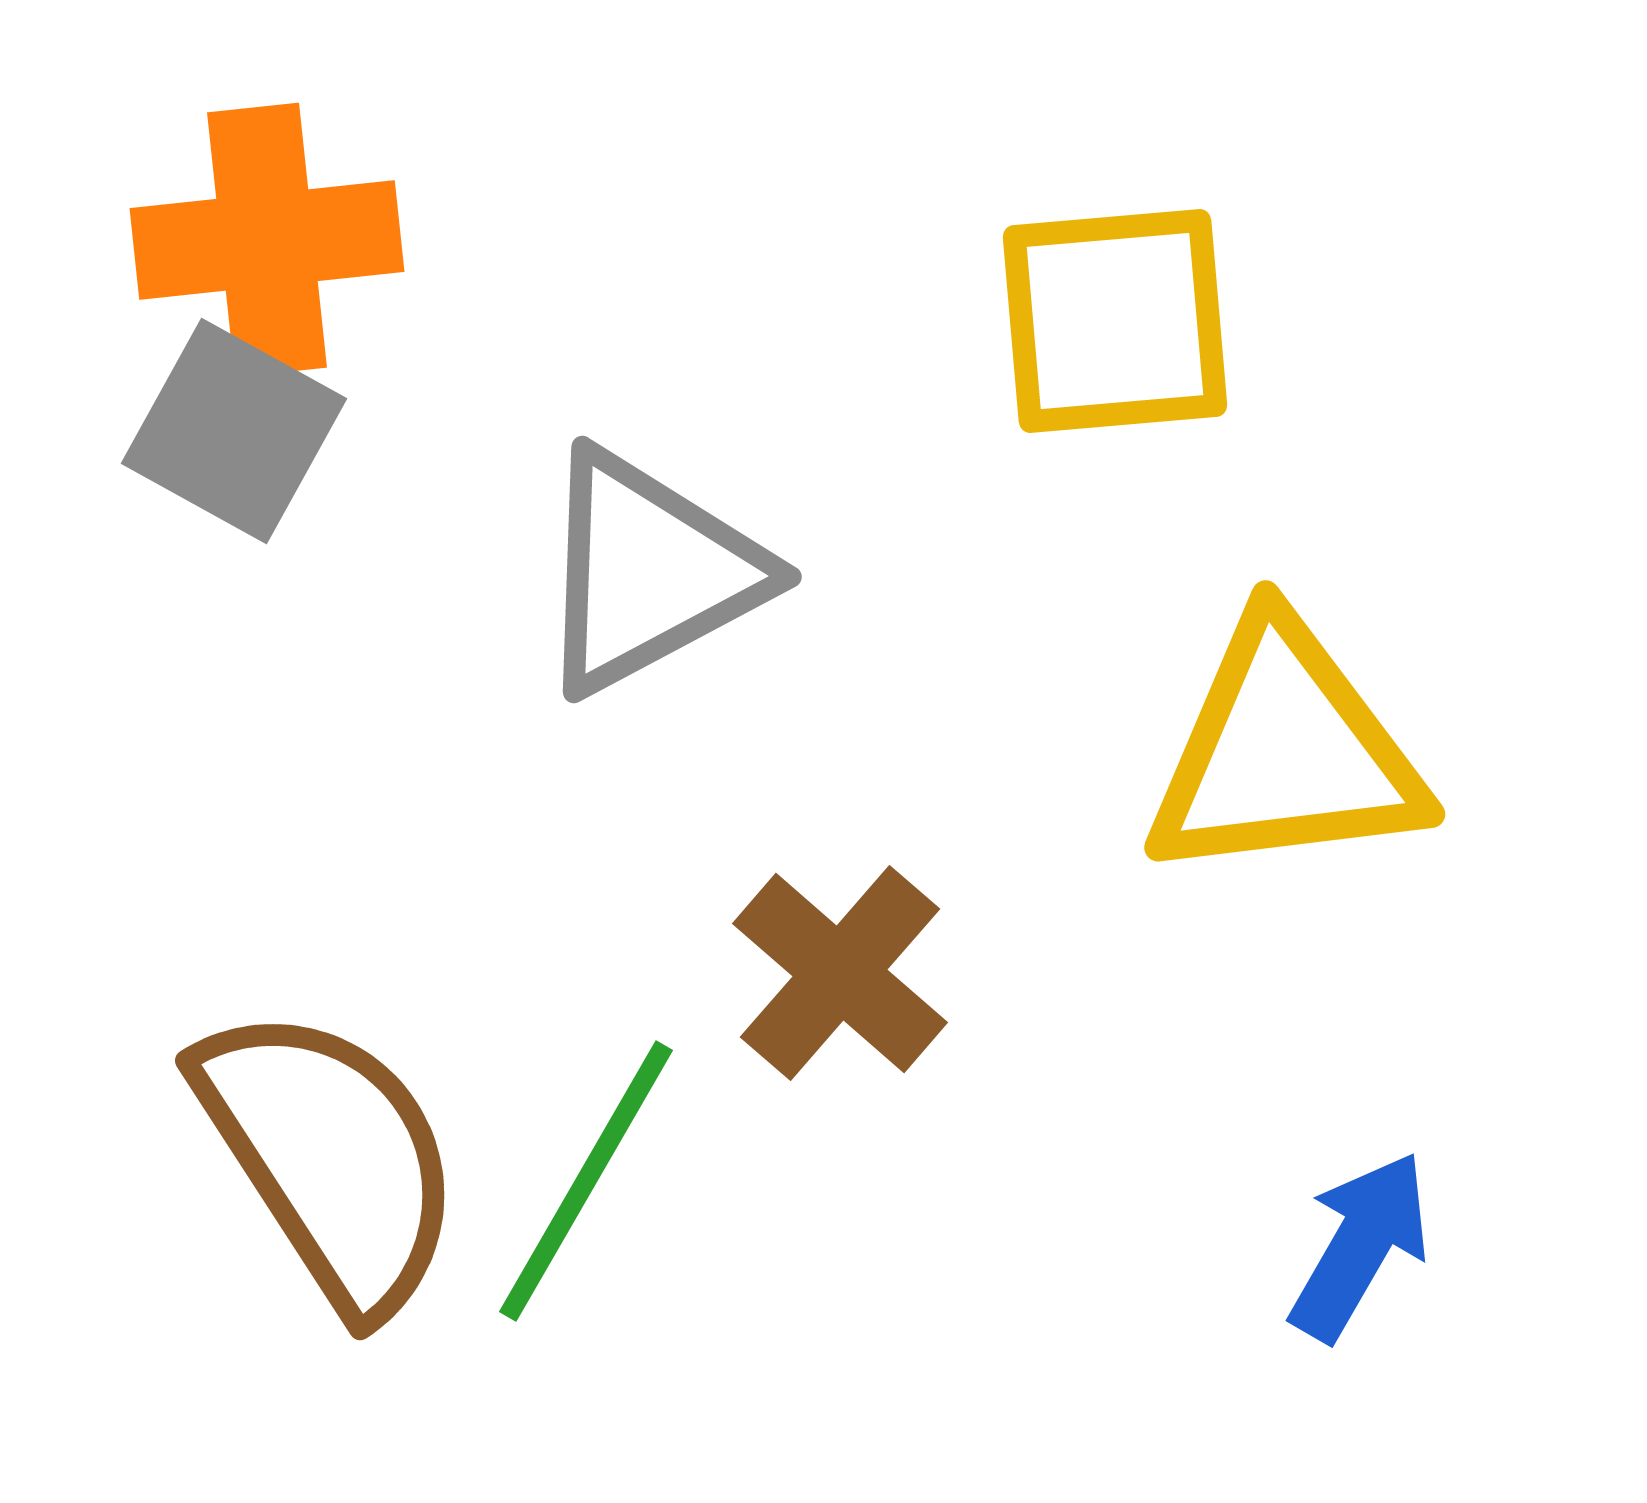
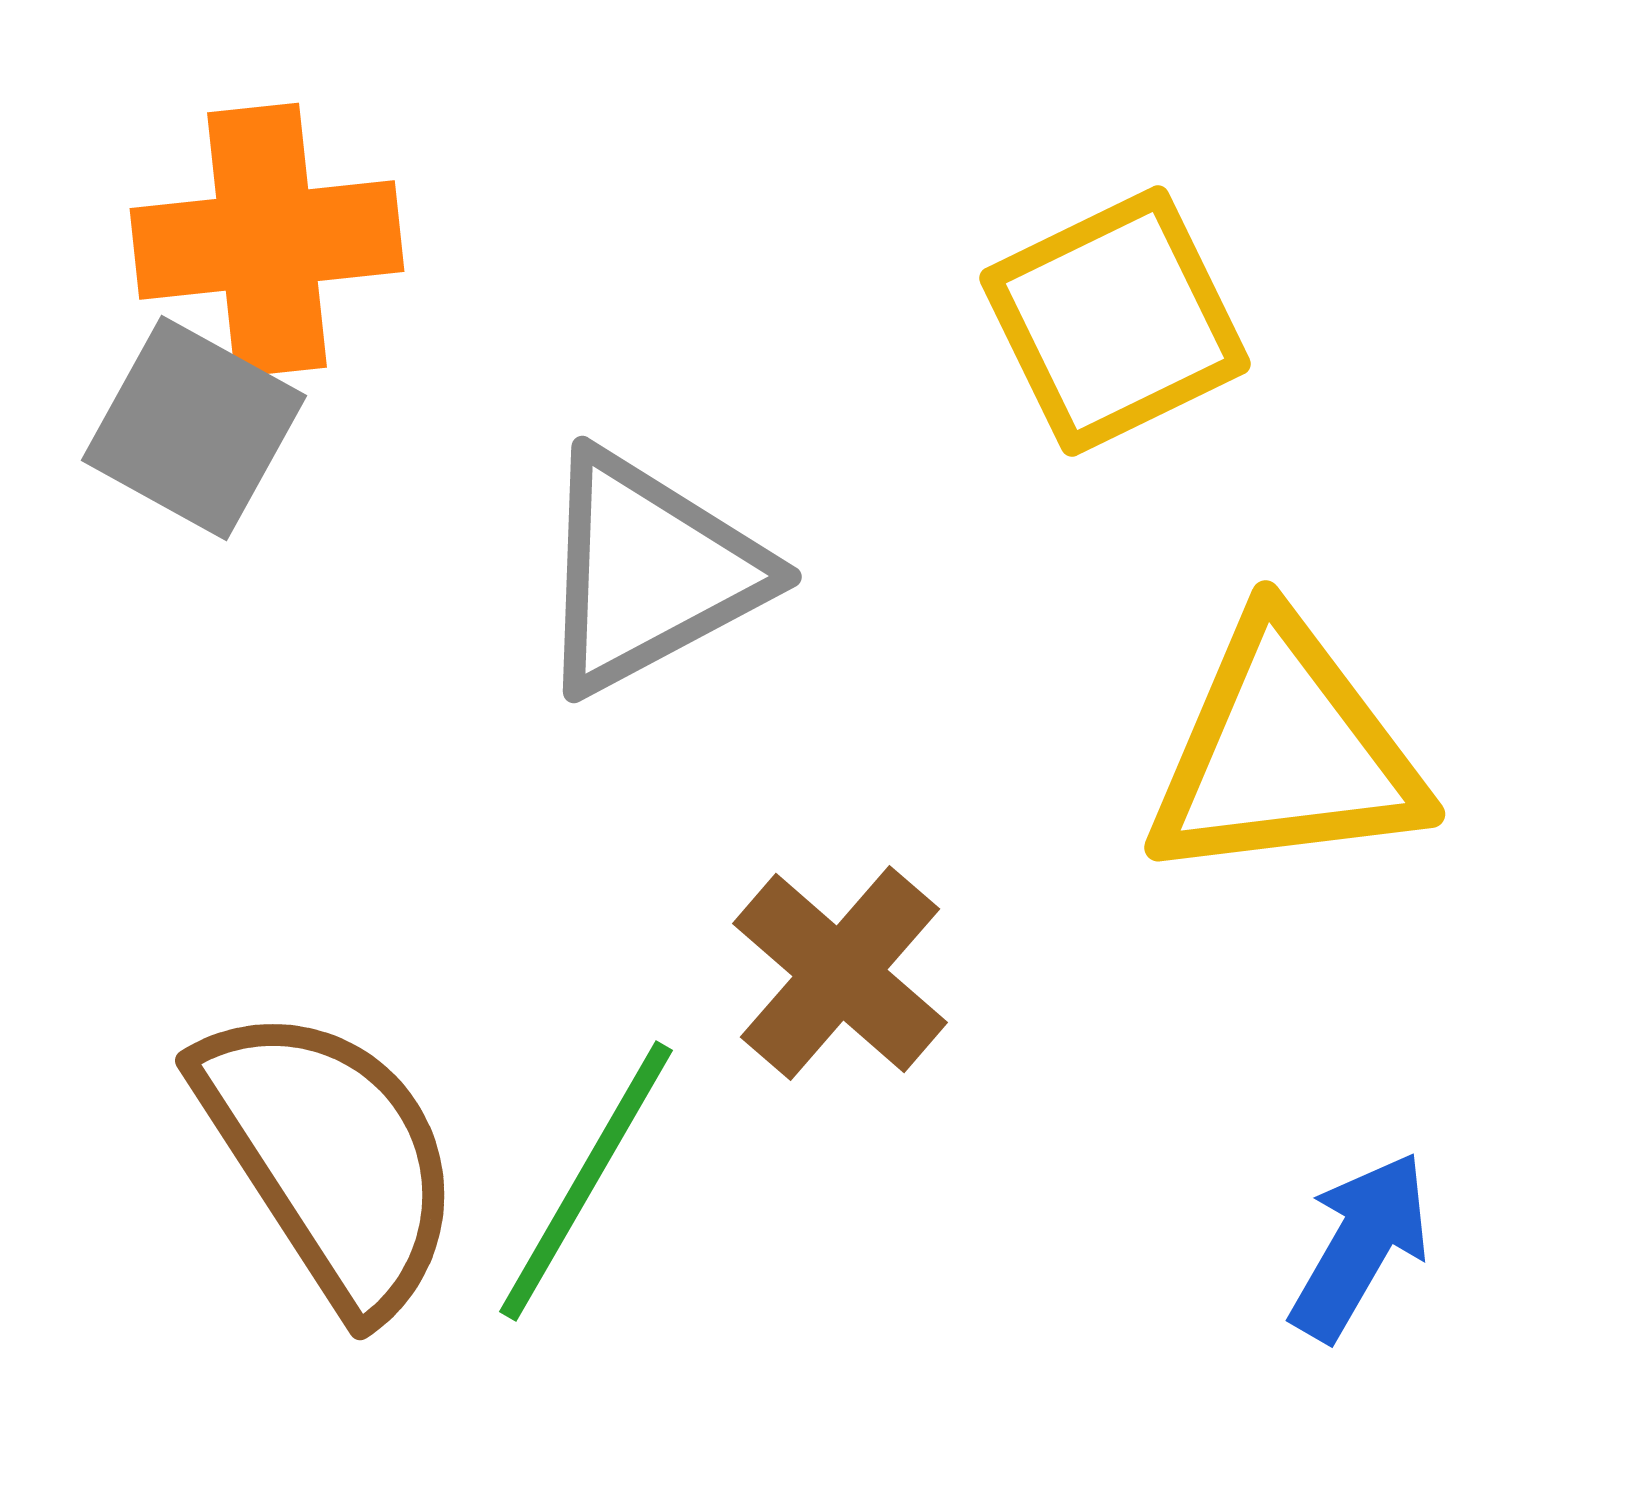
yellow square: rotated 21 degrees counterclockwise
gray square: moved 40 px left, 3 px up
